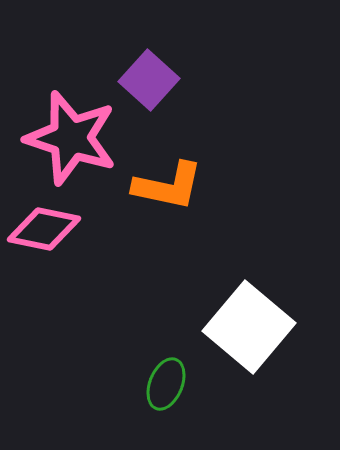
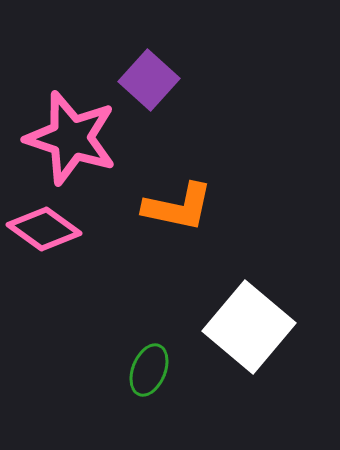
orange L-shape: moved 10 px right, 21 px down
pink diamond: rotated 24 degrees clockwise
green ellipse: moved 17 px left, 14 px up
